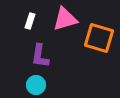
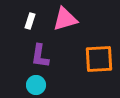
orange square: moved 21 px down; rotated 20 degrees counterclockwise
